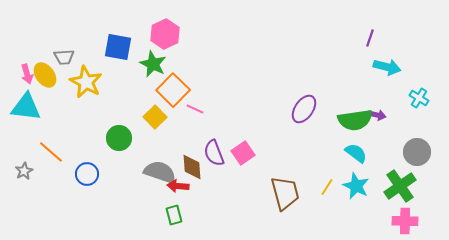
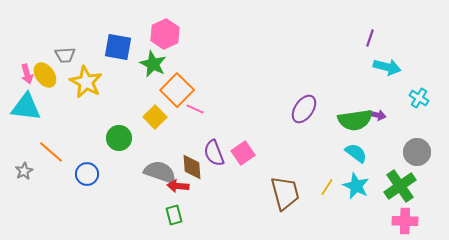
gray trapezoid: moved 1 px right, 2 px up
orange square: moved 4 px right
